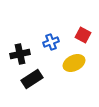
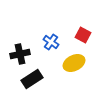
blue cross: rotated 35 degrees counterclockwise
